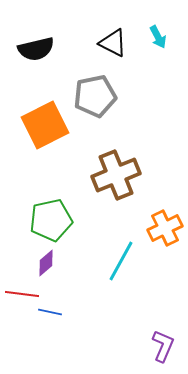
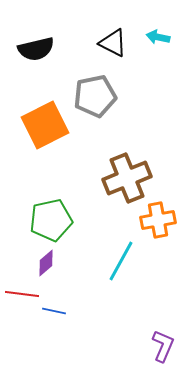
cyan arrow: rotated 130 degrees clockwise
brown cross: moved 11 px right, 3 px down
orange cross: moved 7 px left, 8 px up; rotated 16 degrees clockwise
blue line: moved 4 px right, 1 px up
